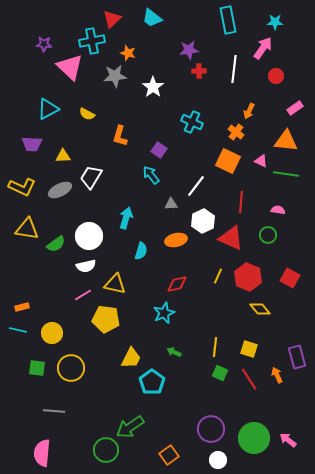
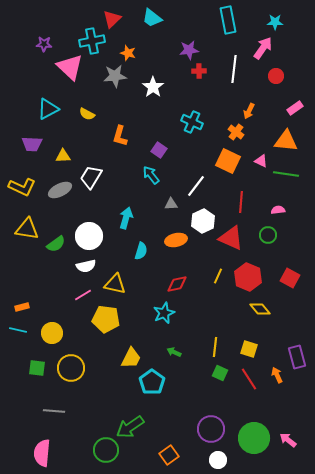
pink semicircle at (278, 210): rotated 16 degrees counterclockwise
